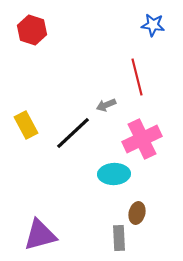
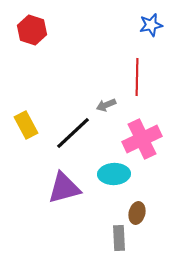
blue star: moved 2 px left; rotated 20 degrees counterclockwise
red line: rotated 15 degrees clockwise
purple triangle: moved 24 px right, 47 px up
